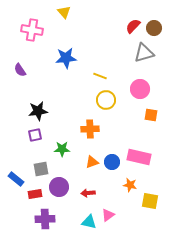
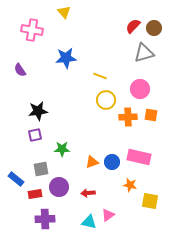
orange cross: moved 38 px right, 12 px up
